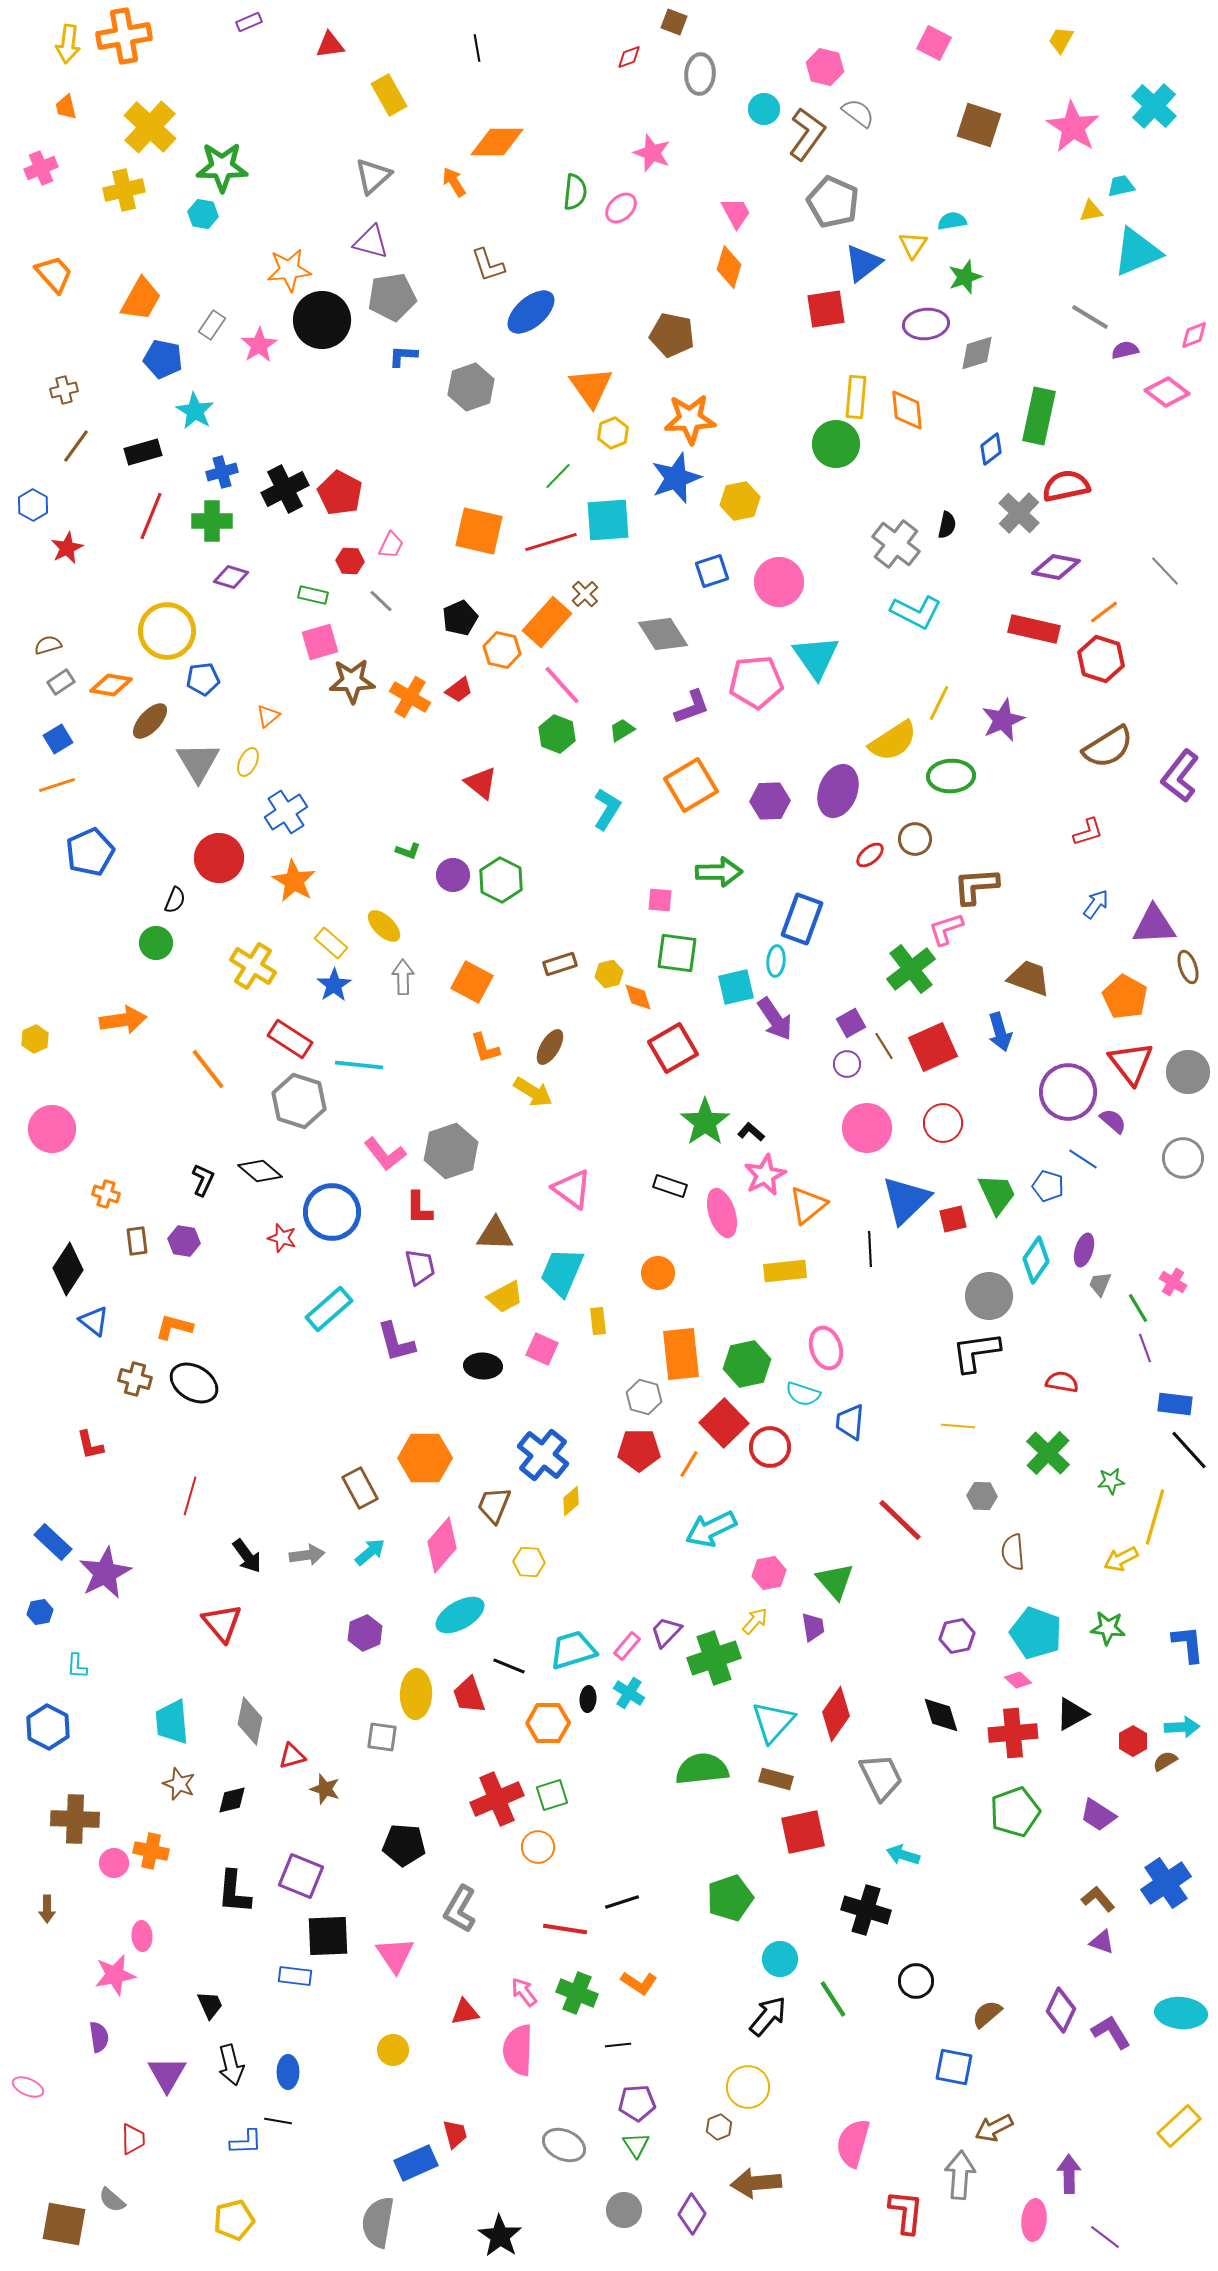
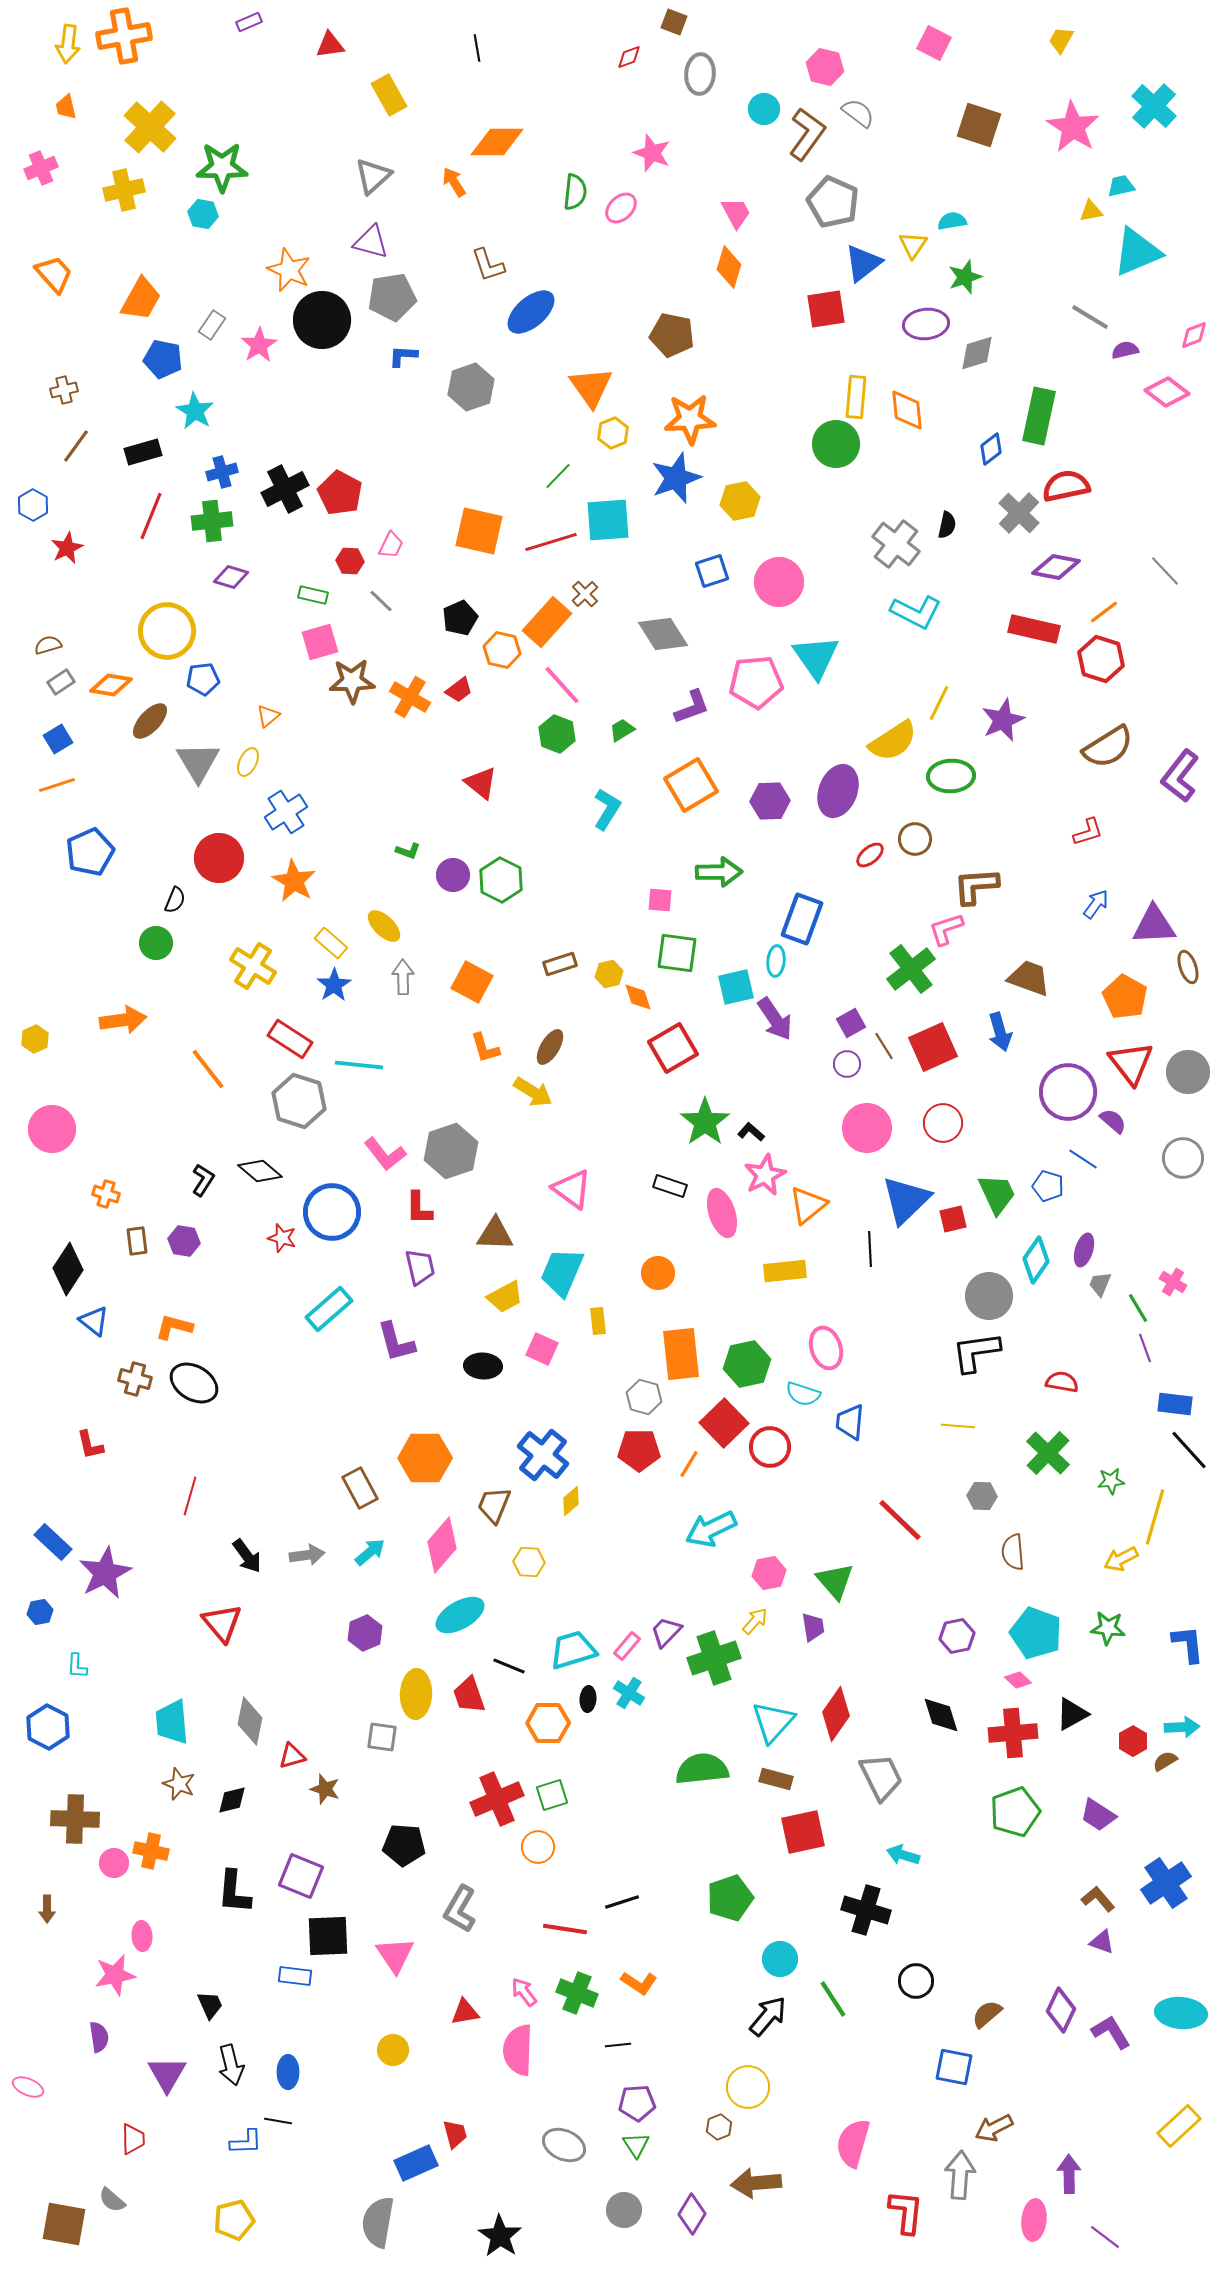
orange star at (289, 270): rotated 30 degrees clockwise
green cross at (212, 521): rotated 6 degrees counterclockwise
black L-shape at (203, 1180): rotated 8 degrees clockwise
